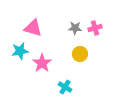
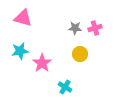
pink triangle: moved 10 px left, 10 px up
